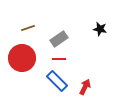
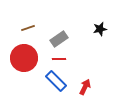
black star: rotated 24 degrees counterclockwise
red circle: moved 2 px right
blue rectangle: moved 1 px left
